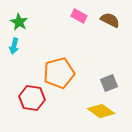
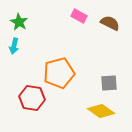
brown semicircle: moved 3 px down
gray square: rotated 18 degrees clockwise
